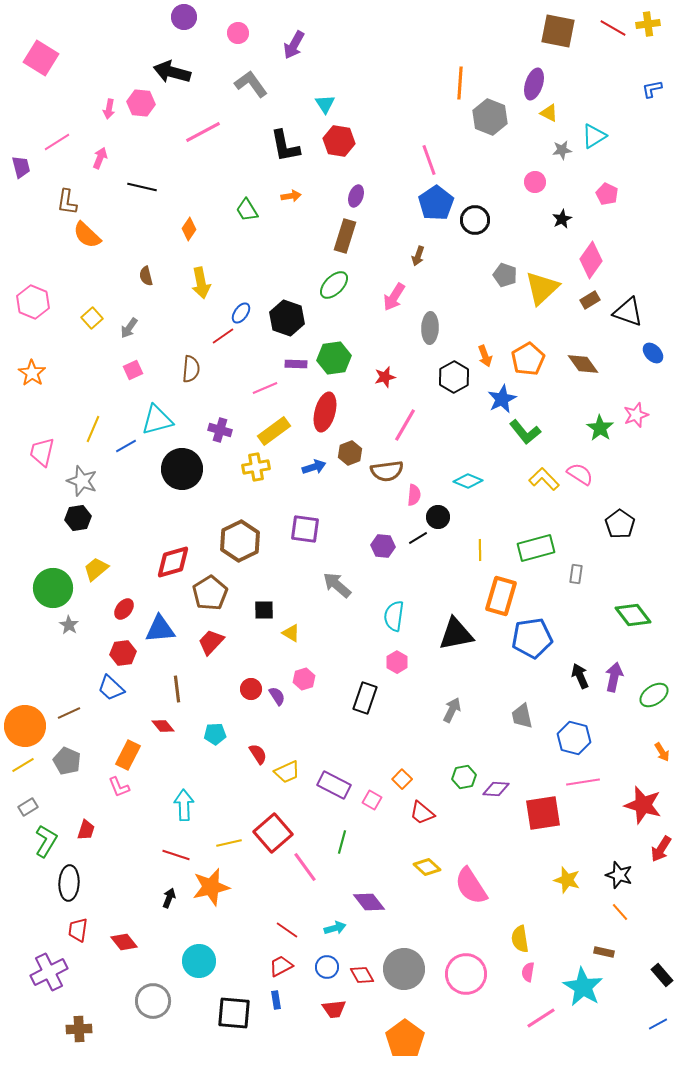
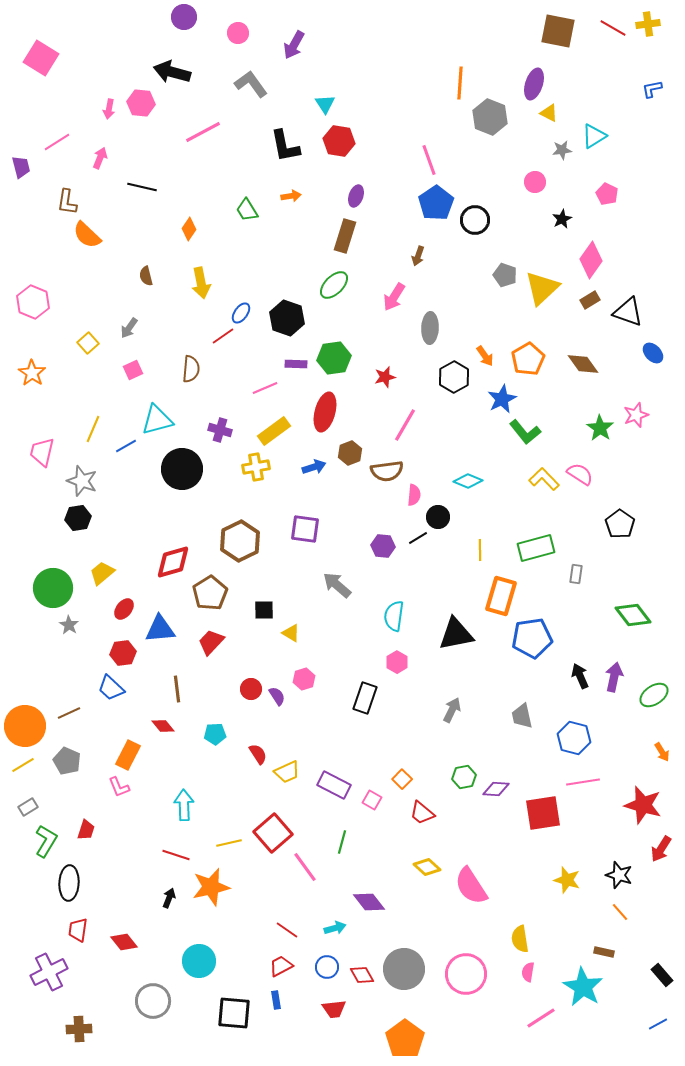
yellow square at (92, 318): moved 4 px left, 25 px down
orange arrow at (485, 356): rotated 15 degrees counterclockwise
yellow trapezoid at (96, 569): moved 6 px right, 4 px down
